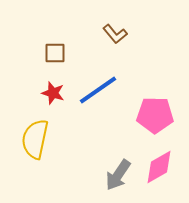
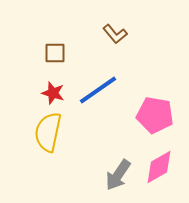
pink pentagon: rotated 9 degrees clockwise
yellow semicircle: moved 13 px right, 7 px up
